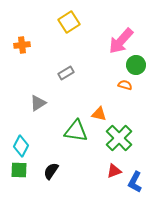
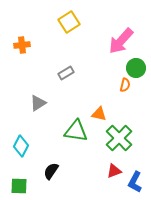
green circle: moved 3 px down
orange semicircle: rotated 88 degrees clockwise
green square: moved 16 px down
